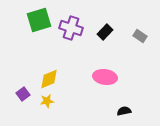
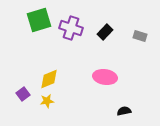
gray rectangle: rotated 16 degrees counterclockwise
